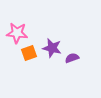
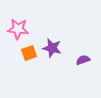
pink star: moved 1 px right, 4 px up
purple semicircle: moved 11 px right, 2 px down
